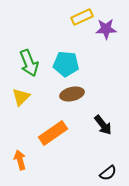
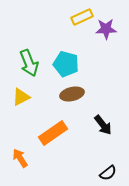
cyan pentagon: rotated 10 degrees clockwise
yellow triangle: rotated 18 degrees clockwise
orange arrow: moved 2 px up; rotated 18 degrees counterclockwise
